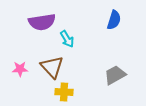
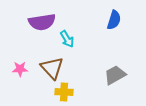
brown triangle: moved 1 px down
